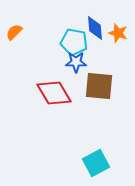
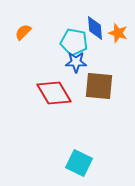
orange semicircle: moved 9 px right
cyan square: moved 17 px left; rotated 36 degrees counterclockwise
